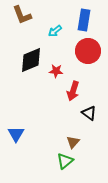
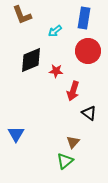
blue rectangle: moved 2 px up
